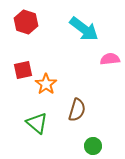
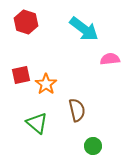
red square: moved 2 px left, 5 px down
brown semicircle: rotated 30 degrees counterclockwise
